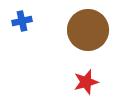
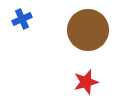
blue cross: moved 2 px up; rotated 12 degrees counterclockwise
